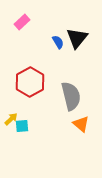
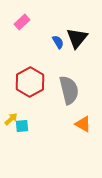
gray semicircle: moved 2 px left, 6 px up
orange triangle: moved 2 px right; rotated 12 degrees counterclockwise
